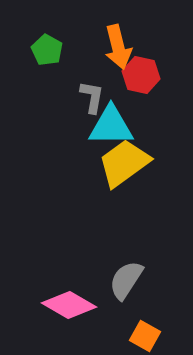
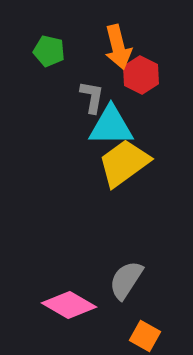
green pentagon: moved 2 px right, 1 px down; rotated 16 degrees counterclockwise
red hexagon: rotated 15 degrees clockwise
